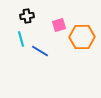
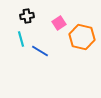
pink square: moved 2 px up; rotated 16 degrees counterclockwise
orange hexagon: rotated 15 degrees clockwise
